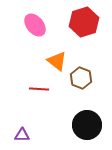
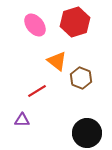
red hexagon: moved 9 px left
red line: moved 2 px left, 2 px down; rotated 36 degrees counterclockwise
black circle: moved 8 px down
purple triangle: moved 15 px up
